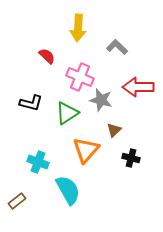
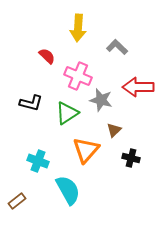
pink cross: moved 2 px left, 1 px up
cyan cross: moved 1 px up
